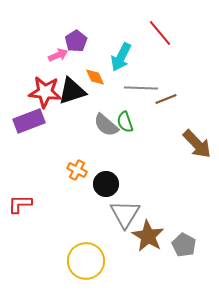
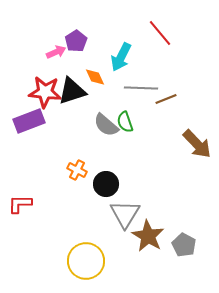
pink arrow: moved 2 px left, 3 px up
